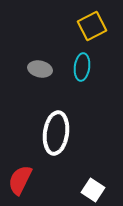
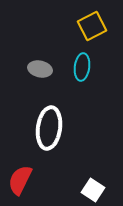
white ellipse: moved 7 px left, 5 px up
